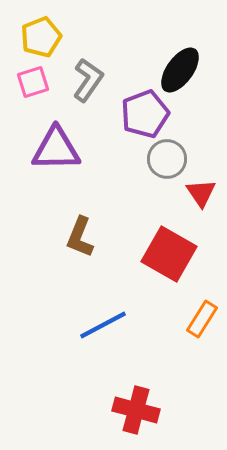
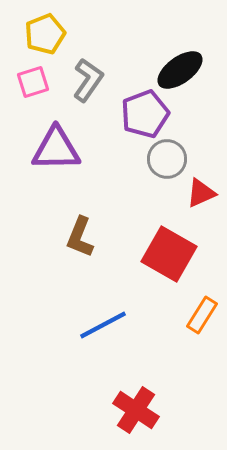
yellow pentagon: moved 4 px right, 3 px up
black ellipse: rotated 18 degrees clockwise
red triangle: rotated 40 degrees clockwise
orange rectangle: moved 4 px up
red cross: rotated 18 degrees clockwise
